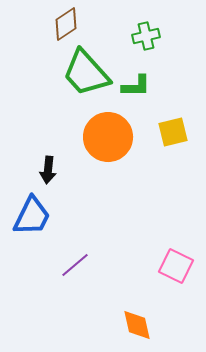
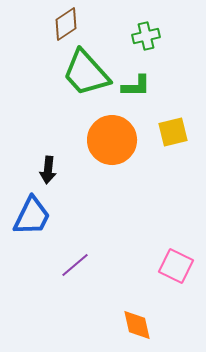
orange circle: moved 4 px right, 3 px down
